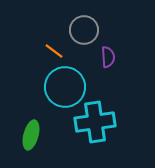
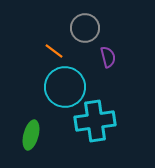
gray circle: moved 1 px right, 2 px up
purple semicircle: rotated 10 degrees counterclockwise
cyan cross: moved 1 px up
